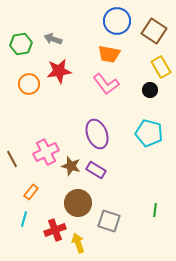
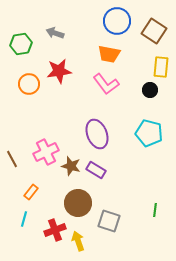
gray arrow: moved 2 px right, 6 px up
yellow rectangle: rotated 35 degrees clockwise
yellow arrow: moved 2 px up
